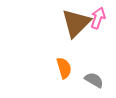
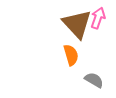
brown triangle: moved 1 px right, 1 px down; rotated 28 degrees counterclockwise
orange semicircle: moved 7 px right, 13 px up
